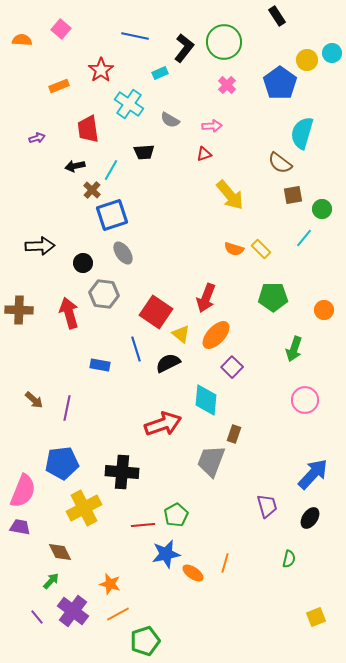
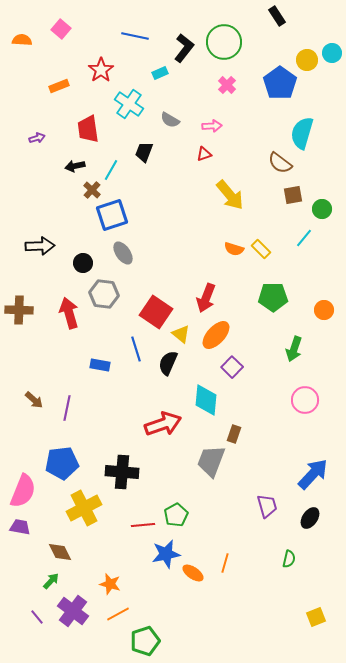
black trapezoid at (144, 152): rotated 115 degrees clockwise
black semicircle at (168, 363): rotated 40 degrees counterclockwise
